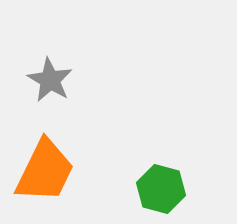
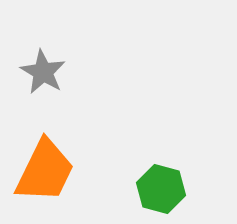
gray star: moved 7 px left, 8 px up
